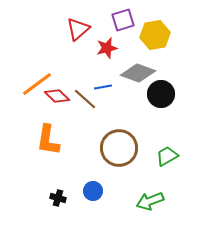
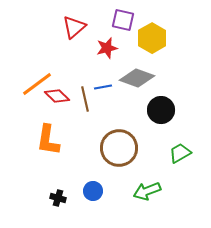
purple square: rotated 30 degrees clockwise
red triangle: moved 4 px left, 2 px up
yellow hexagon: moved 3 px left, 3 px down; rotated 20 degrees counterclockwise
gray diamond: moved 1 px left, 5 px down
black circle: moved 16 px down
brown line: rotated 35 degrees clockwise
green trapezoid: moved 13 px right, 3 px up
green arrow: moved 3 px left, 10 px up
